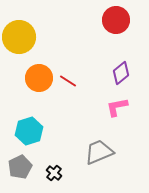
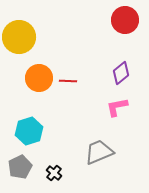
red circle: moved 9 px right
red line: rotated 30 degrees counterclockwise
